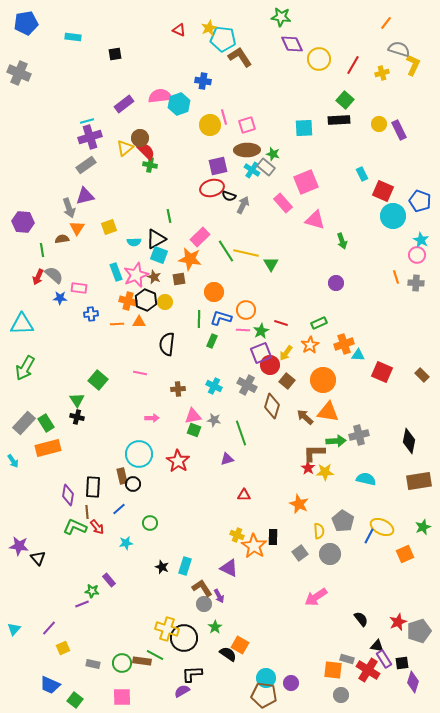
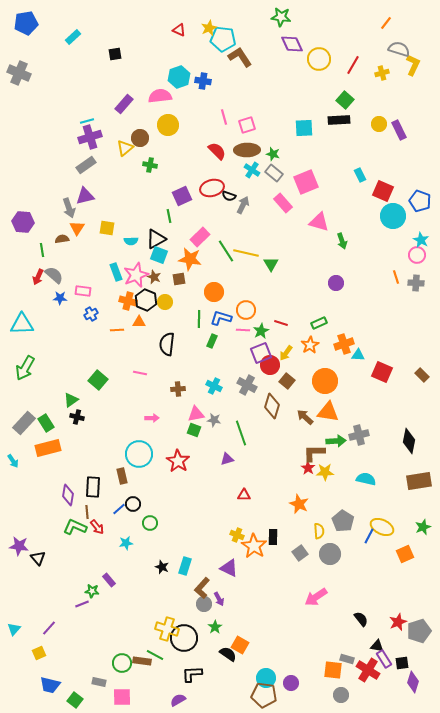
cyan rectangle at (73, 37): rotated 49 degrees counterclockwise
purple rectangle at (124, 104): rotated 12 degrees counterclockwise
cyan hexagon at (179, 104): moved 27 px up
yellow circle at (210, 125): moved 42 px left
red semicircle at (146, 151): moved 71 px right
purple square at (218, 166): moved 36 px left, 30 px down; rotated 12 degrees counterclockwise
gray rectangle at (266, 167): moved 8 px right, 6 px down
cyan rectangle at (362, 174): moved 2 px left, 1 px down
pink triangle at (315, 220): moved 4 px right, 2 px down
yellow square at (109, 227): moved 2 px left, 1 px down; rotated 28 degrees clockwise
cyan semicircle at (134, 242): moved 3 px left, 1 px up
pink rectangle at (79, 288): moved 4 px right, 3 px down
blue cross at (91, 314): rotated 24 degrees counterclockwise
orange line at (117, 324): moved 6 px down
orange circle at (323, 380): moved 2 px right, 1 px down
green triangle at (77, 400): moved 6 px left; rotated 28 degrees clockwise
pink triangle at (193, 416): moved 3 px right, 2 px up
black circle at (133, 484): moved 20 px down
brown L-shape at (202, 588): rotated 105 degrees counterclockwise
purple arrow at (219, 596): moved 3 px down
yellow square at (63, 648): moved 24 px left, 5 px down
gray rectangle at (93, 664): moved 6 px right, 18 px down
blue trapezoid at (50, 685): rotated 10 degrees counterclockwise
purple semicircle at (182, 691): moved 4 px left, 9 px down
